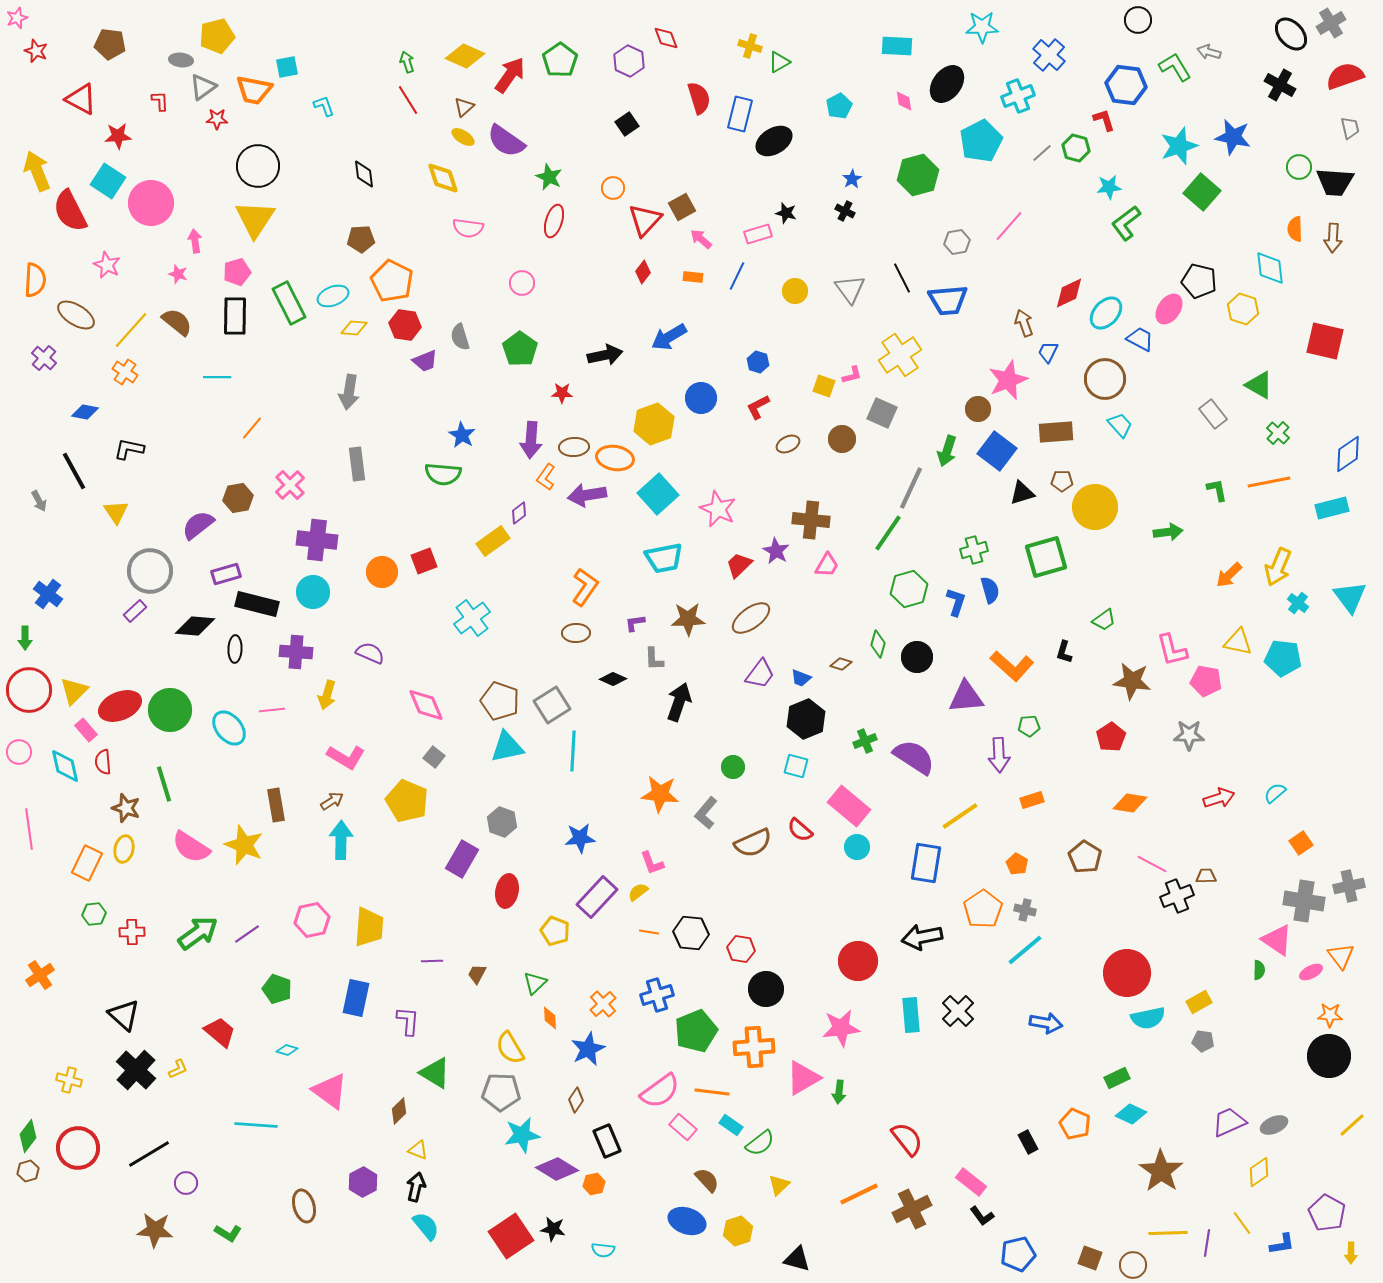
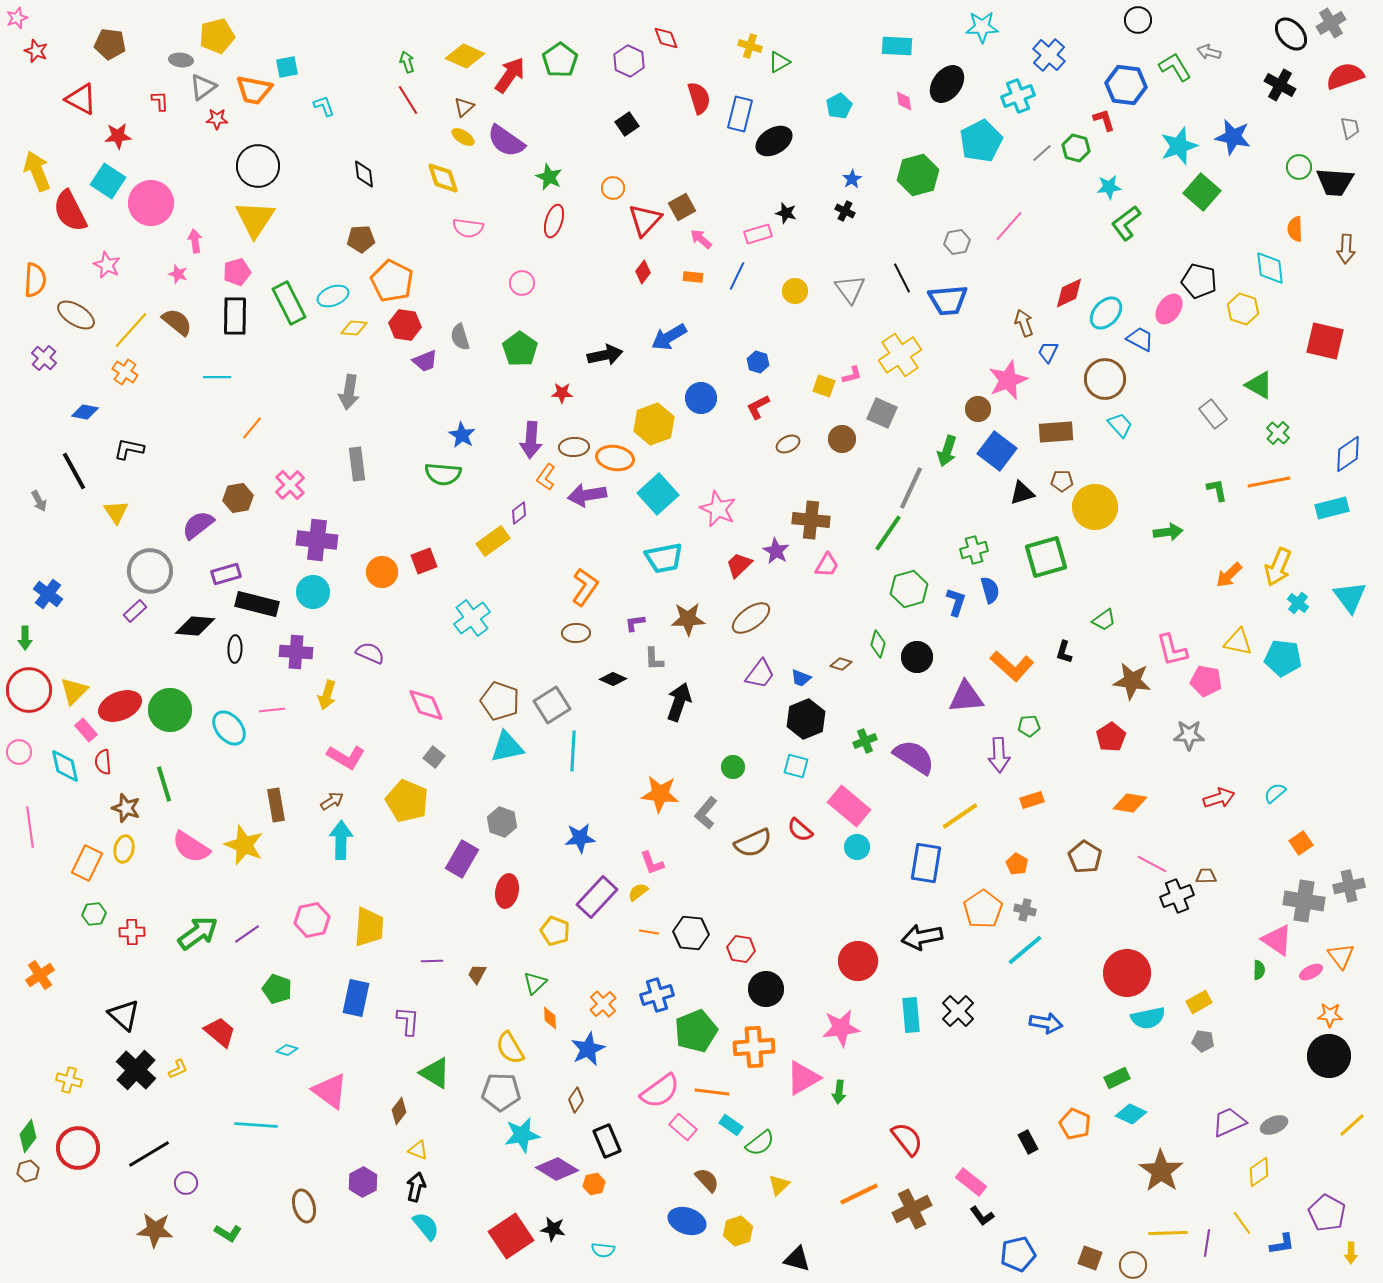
brown arrow at (1333, 238): moved 13 px right, 11 px down
pink line at (29, 829): moved 1 px right, 2 px up
brown diamond at (399, 1111): rotated 8 degrees counterclockwise
